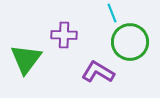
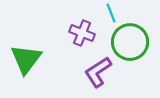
cyan line: moved 1 px left
purple cross: moved 18 px right, 2 px up; rotated 20 degrees clockwise
purple L-shape: rotated 64 degrees counterclockwise
